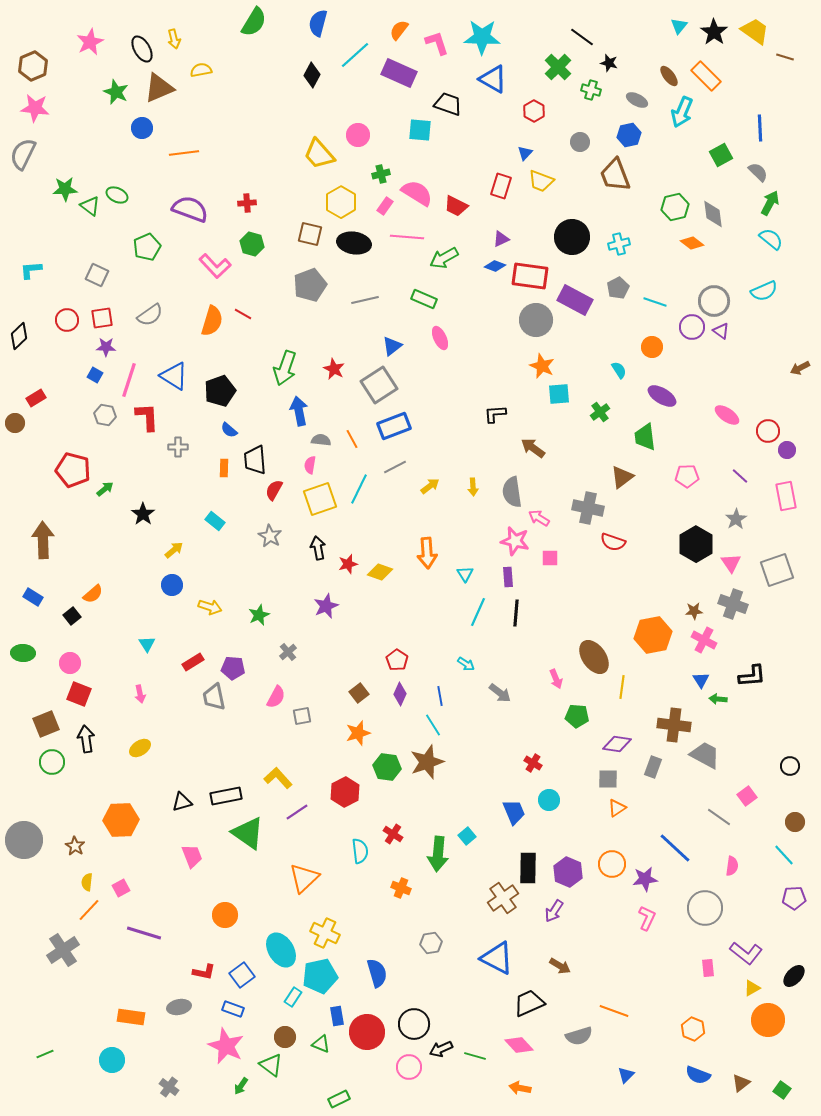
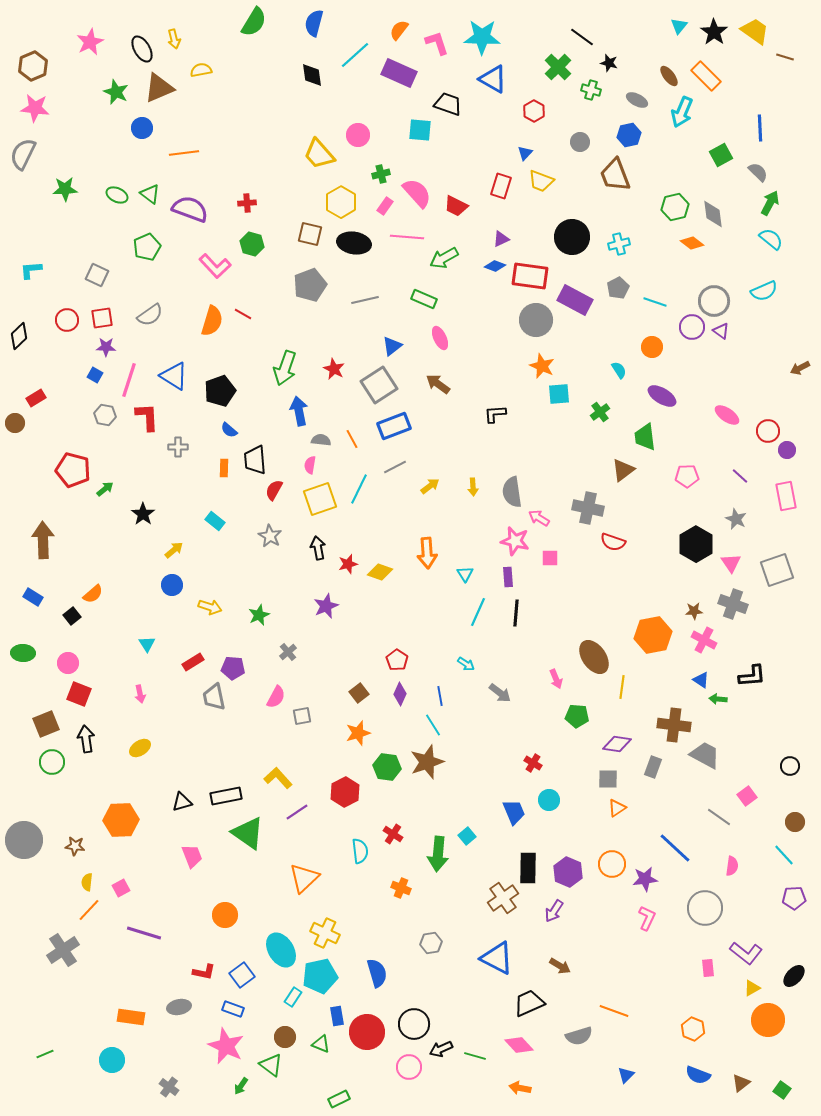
blue semicircle at (318, 23): moved 4 px left
black diamond at (312, 75): rotated 35 degrees counterclockwise
pink semicircle at (417, 193): rotated 16 degrees clockwise
green triangle at (90, 206): moved 60 px right, 12 px up
brown arrow at (533, 448): moved 95 px left, 64 px up
brown triangle at (622, 477): moved 1 px right, 7 px up
gray star at (736, 519): rotated 15 degrees counterclockwise
pink circle at (70, 663): moved 2 px left
blue triangle at (701, 680): rotated 24 degrees counterclockwise
brown star at (75, 846): rotated 24 degrees counterclockwise
